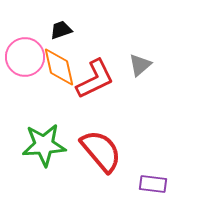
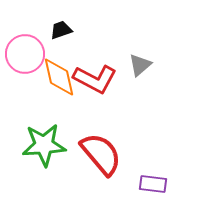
pink circle: moved 3 px up
orange diamond: moved 10 px down
red L-shape: rotated 54 degrees clockwise
red semicircle: moved 3 px down
